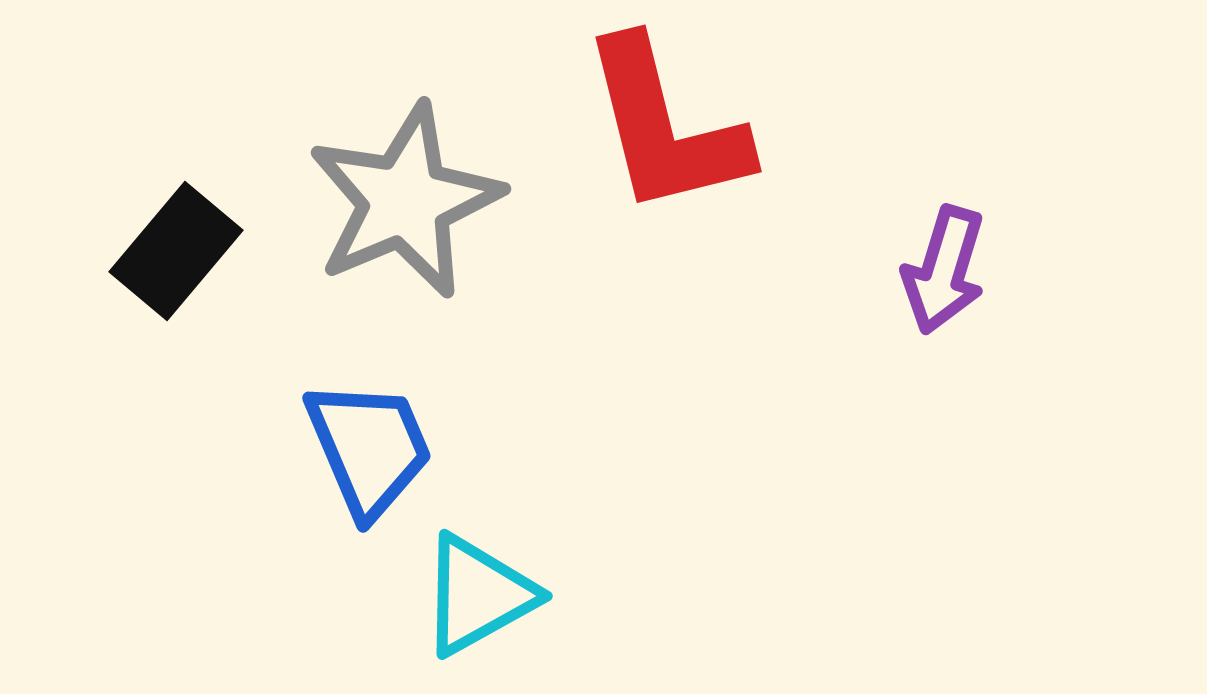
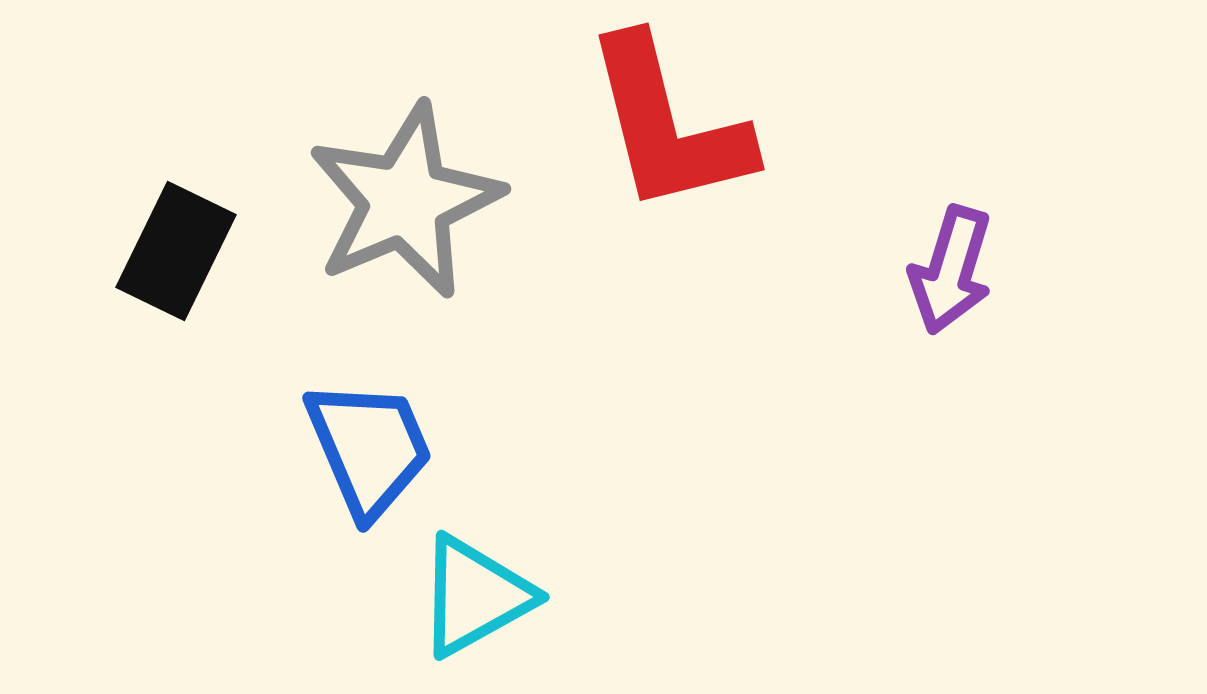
red L-shape: moved 3 px right, 2 px up
black rectangle: rotated 14 degrees counterclockwise
purple arrow: moved 7 px right
cyan triangle: moved 3 px left, 1 px down
